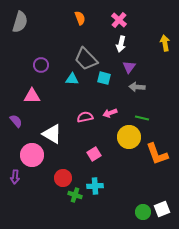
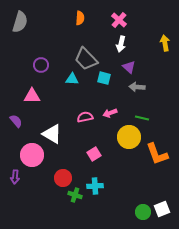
orange semicircle: rotated 24 degrees clockwise
purple triangle: rotated 24 degrees counterclockwise
